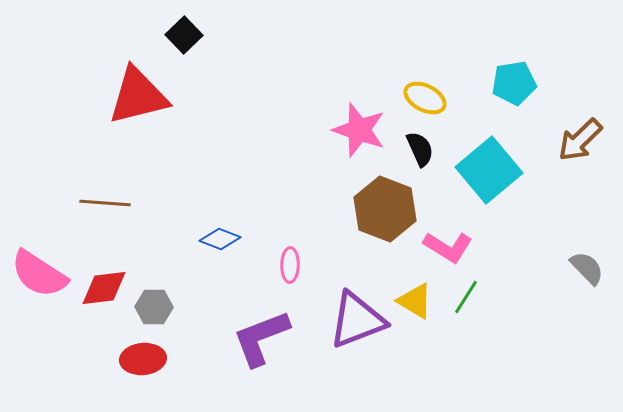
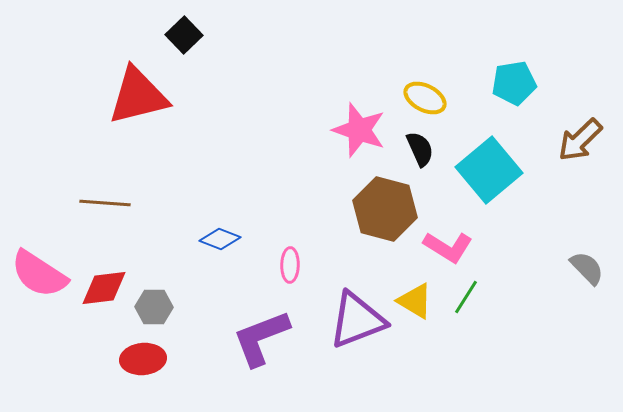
brown hexagon: rotated 6 degrees counterclockwise
